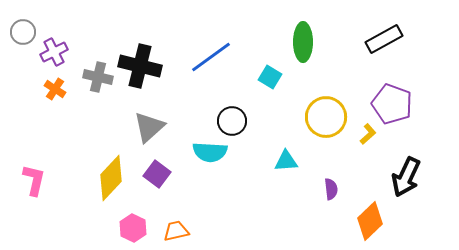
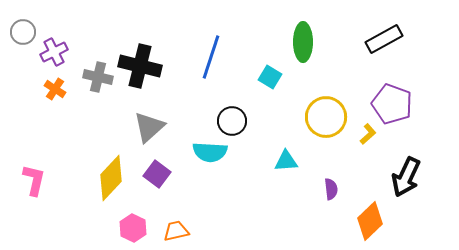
blue line: rotated 36 degrees counterclockwise
